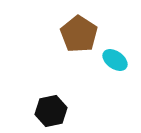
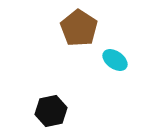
brown pentagon: moved 6 px up
